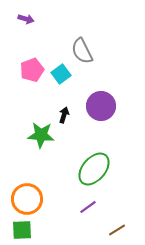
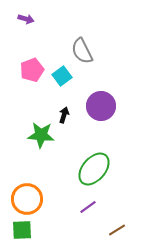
cyan square: moved 1 px right, 2 px down
